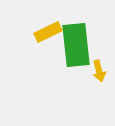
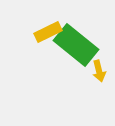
green rectangle: rotated 45 degrees counterclockwise
